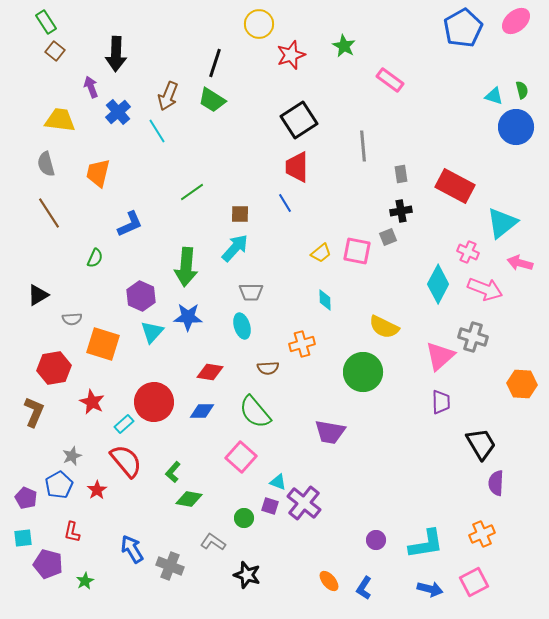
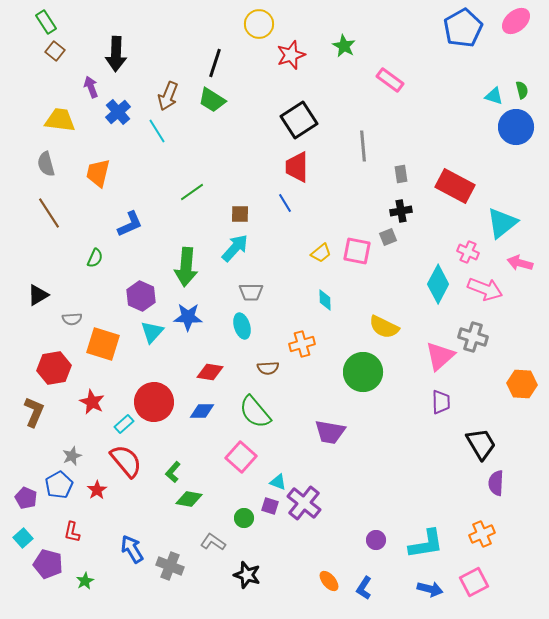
cyan square at (23, 538): rotated 36 degrees counterclockwise
